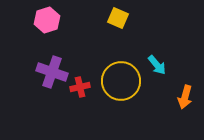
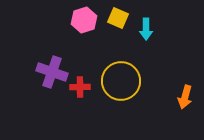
pink hexagon: moved 37 px right
cyan arrow: moved 11 px left, 36 px up; rotated 40 degrees clockwise
red cross: rotated 12 degrees clockwise
